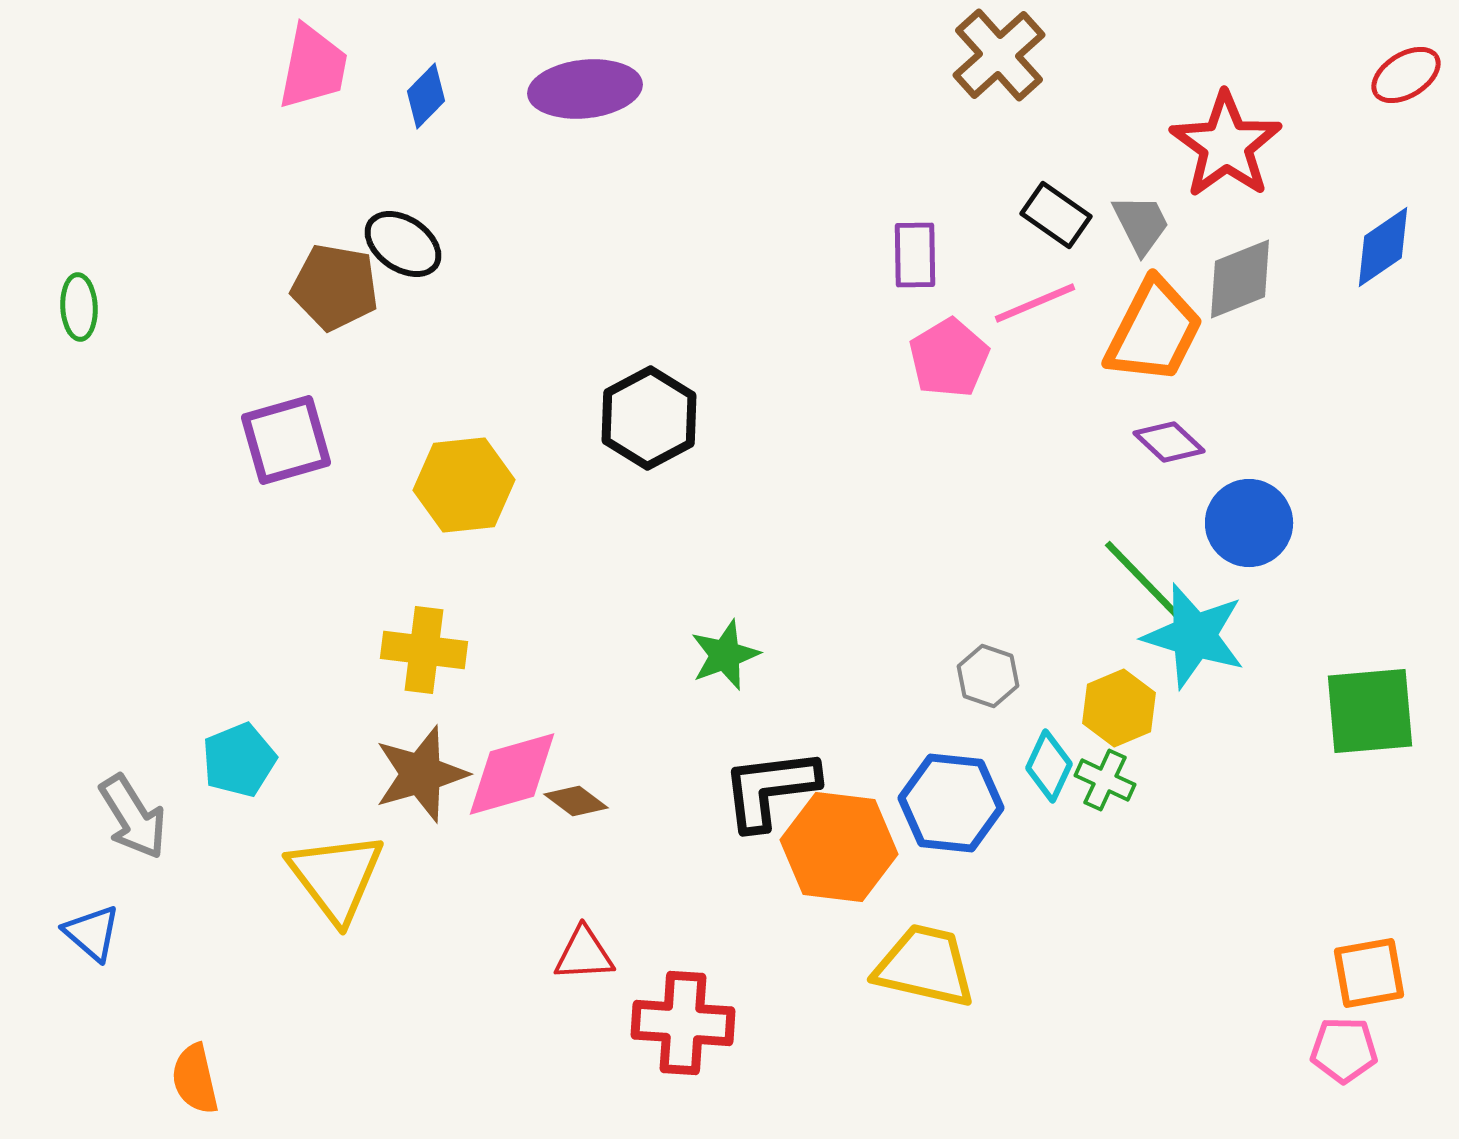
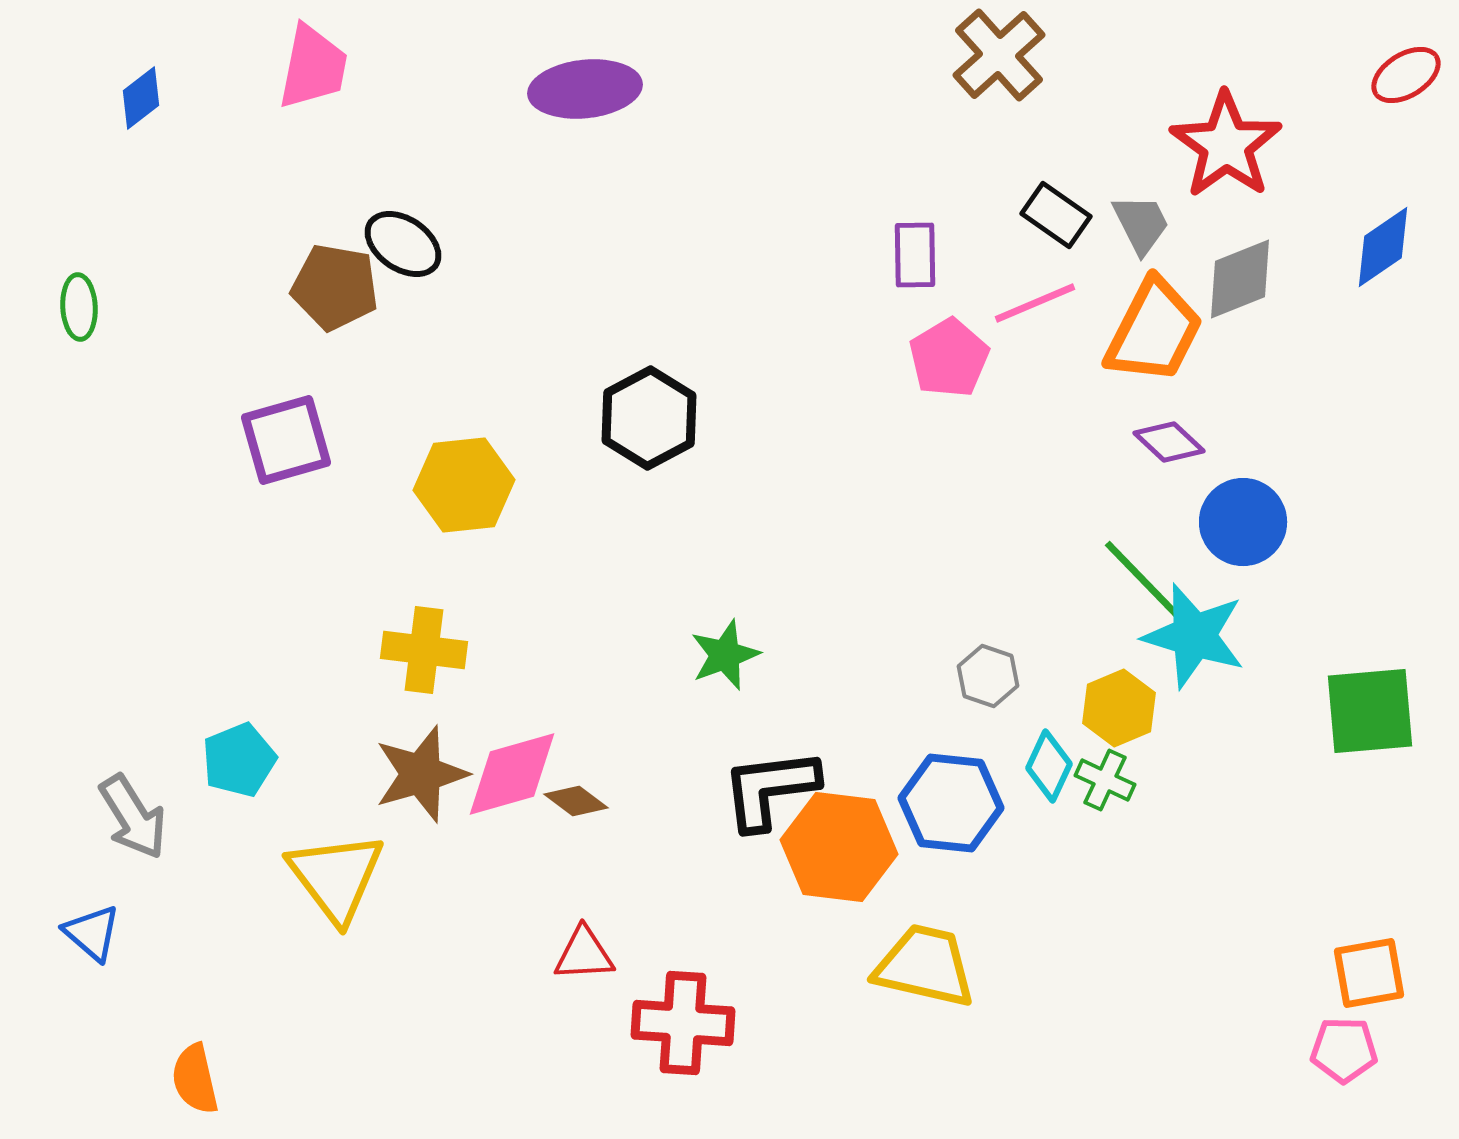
blue diamond at (426, 96): moved 285 px left, 2 px down; rotated 8 degrees clockwise
blue circle at (1249, 523): moved 6 px left, 1 px up
